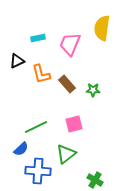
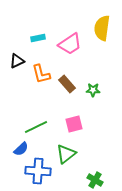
pink trapezoid: rotated 145 degrees counterclockwise
